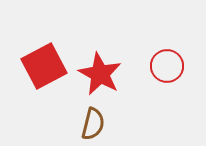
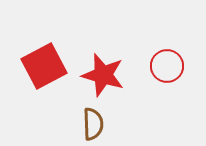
red star: moved 3 px right, 1 px down; rotated 12 degrees counterclockwise
brown semicircle: rotated 16 degrees counterclockwise
